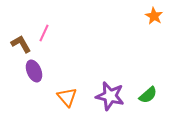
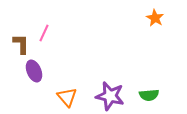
orange star: moved 1 px right, 2 px down
brown L-shape: rotated 30 degrees clockwise
green semicircle: moved 1 px right; rotated 36 degrees clockwise
